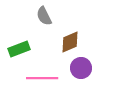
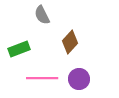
gray semicircle: moved 2 px left, 1 px up
brown diamond: rotated 25 degrees counterclockwise
purple circle: moved 2 px left, 11 px down
